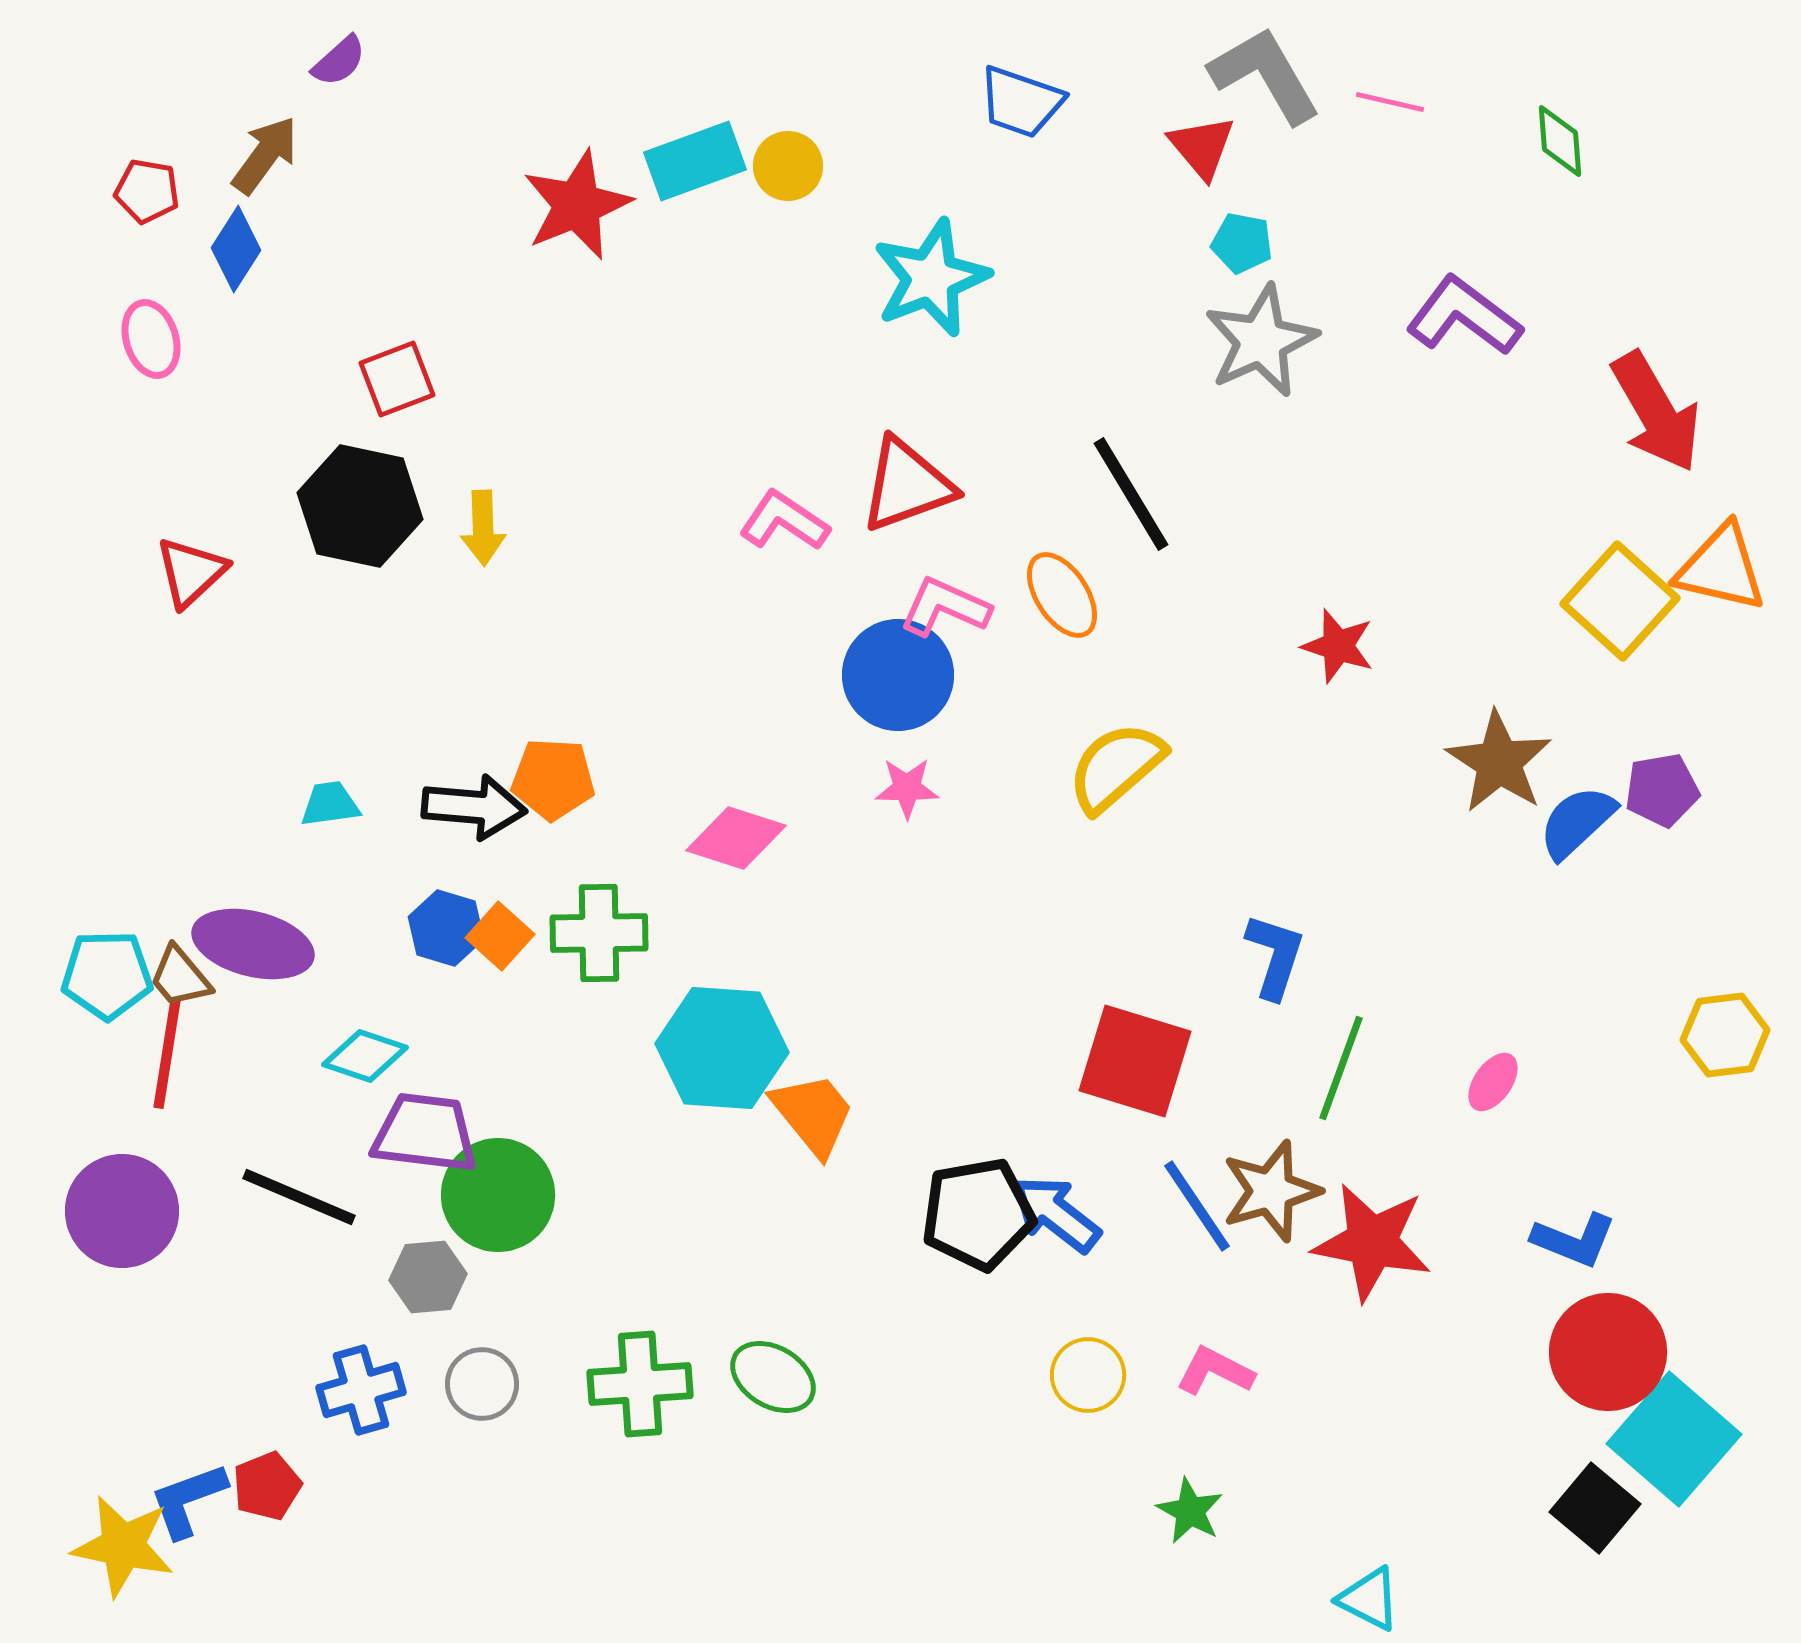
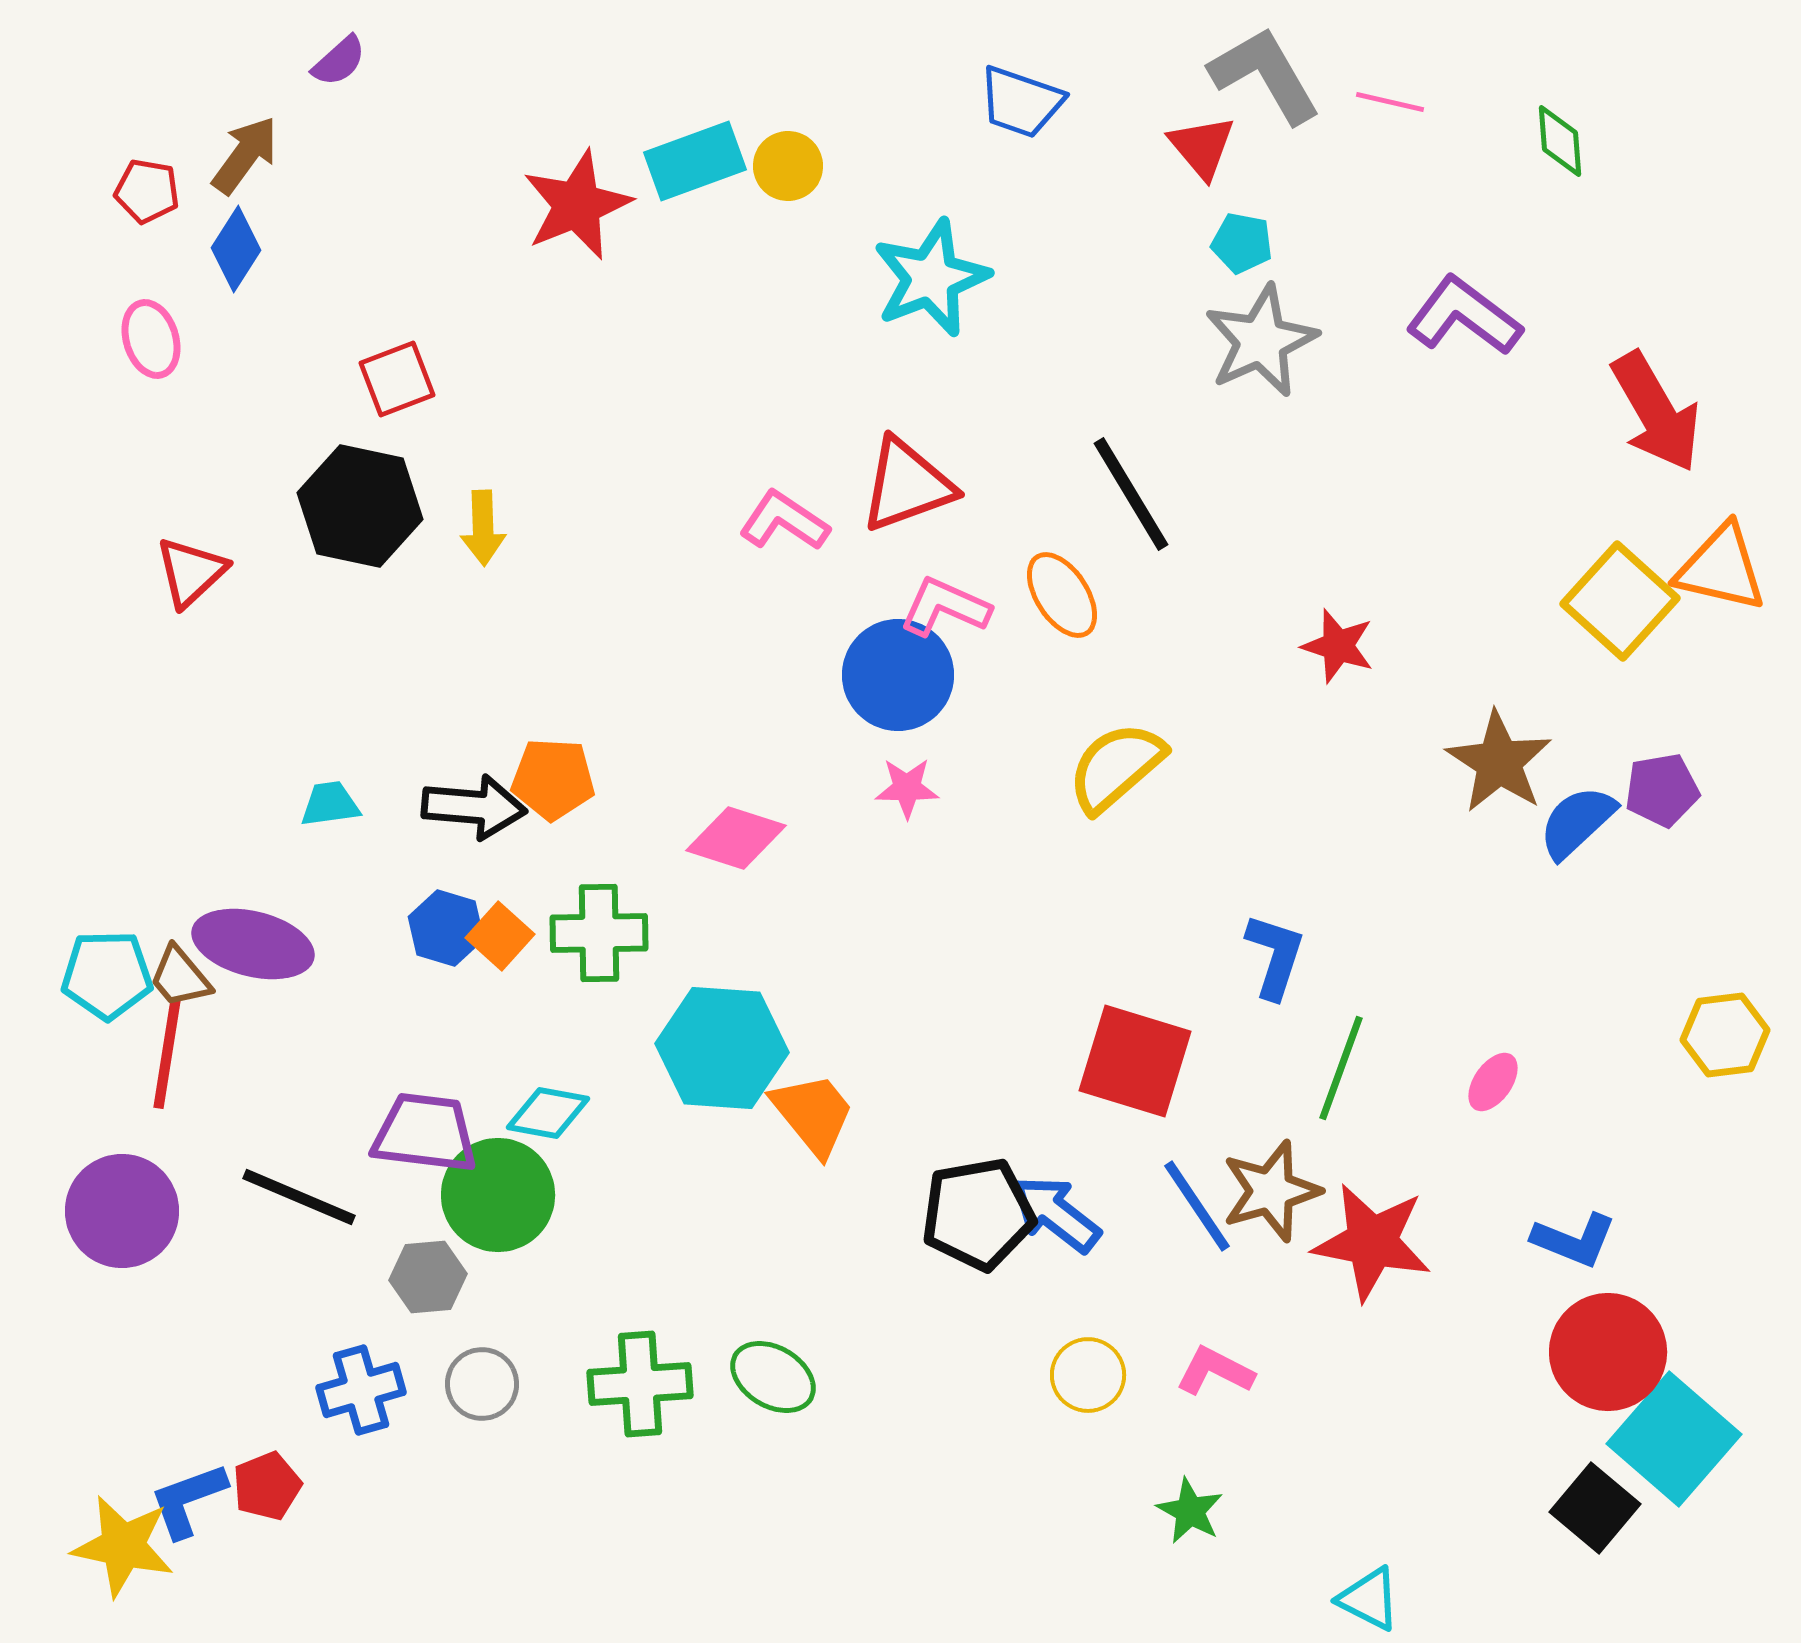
brown arrow at (265, 155): moved 20 px left
cyan diamond at (365, 1056): moved 183 px right, 57 px down; rotated 8 degrees counterclockwise
